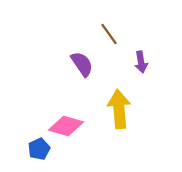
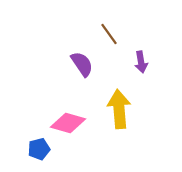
pink diamond: moved 2 px right, 3 px up
blue pentagon: rotated 10 degrees clockwise
